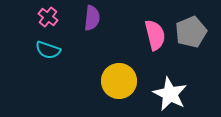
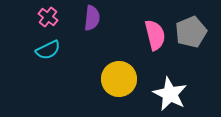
cyan semicircle: rotated 45 degrees counterclockwise
yellow circle: moved 2 px up
